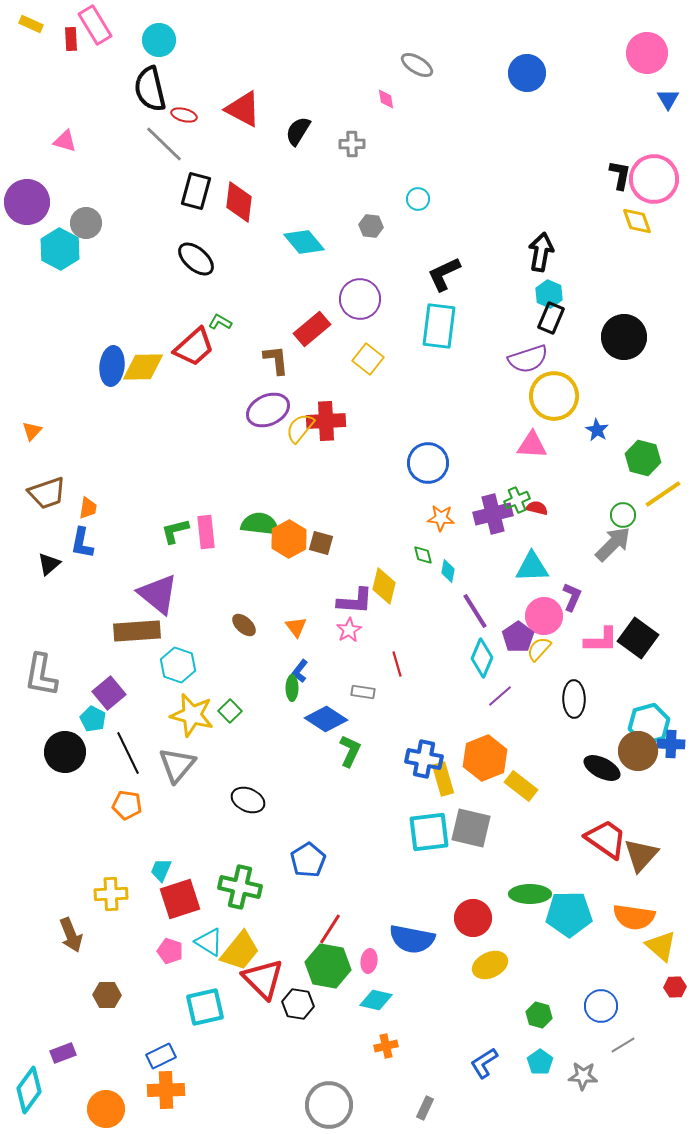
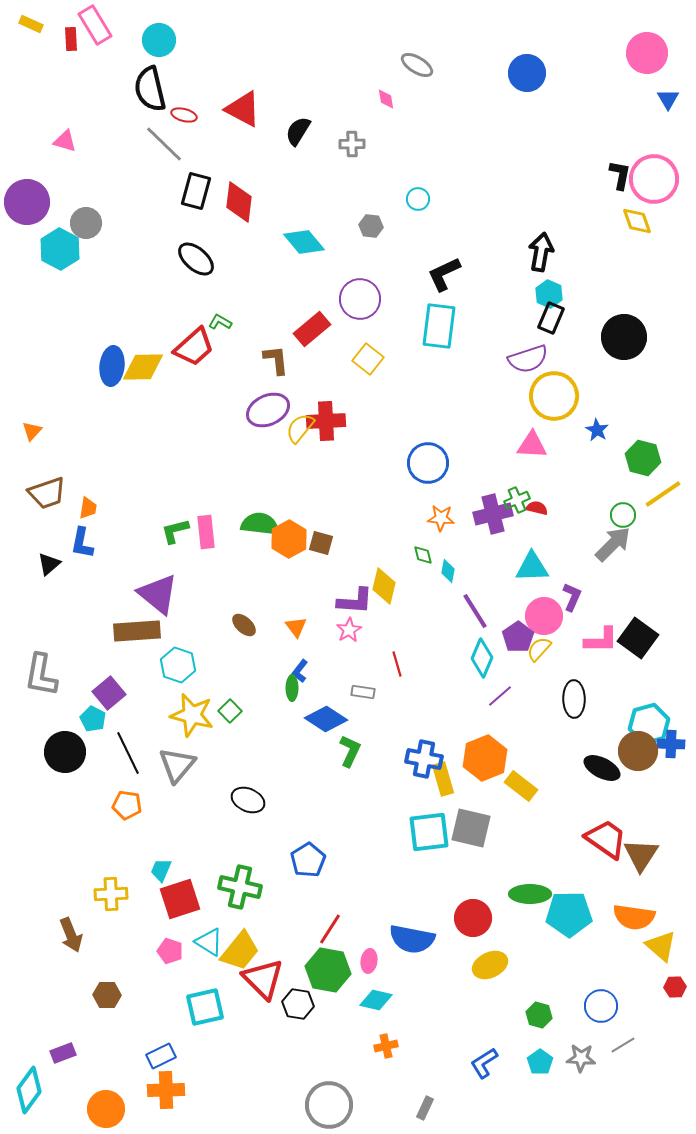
brown triangle at (641, 855): rotated 9 degrees counterclockwise
green hexagon at (328, 966): moved 4 px down
gray star at (583, 1076): moved 2 px left, 18 px up
